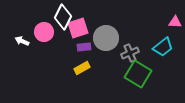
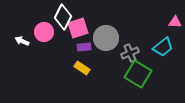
yellow rectangle: rotated 63 degrees clockwise
